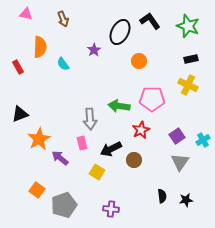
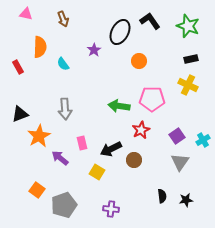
gray arrow: moved 25 px left, 10 px up
orange star: moved 3 px up
